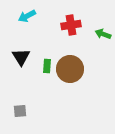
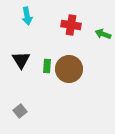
cyan arrow: rotated 72 degrees counterclockwise
red cross: rotated 18 degrees clockwise
black triangle: moved 3 px down
brown circle: moved 1 px left
gray square: rotated 32 degrees counterclockwise
